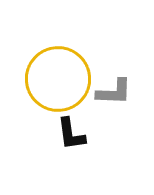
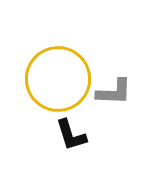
black L-shape: moved 1 px down; rotated 9 degrees counterclockwise
